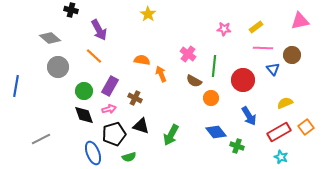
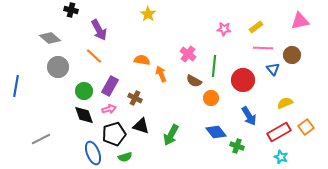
green semicircle: moved 4 px left
